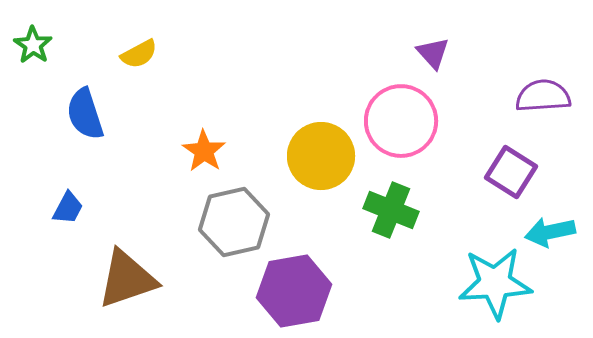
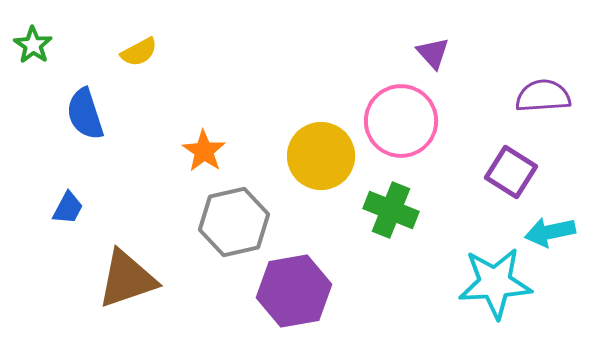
yellow semicircle: moved 2 px up
